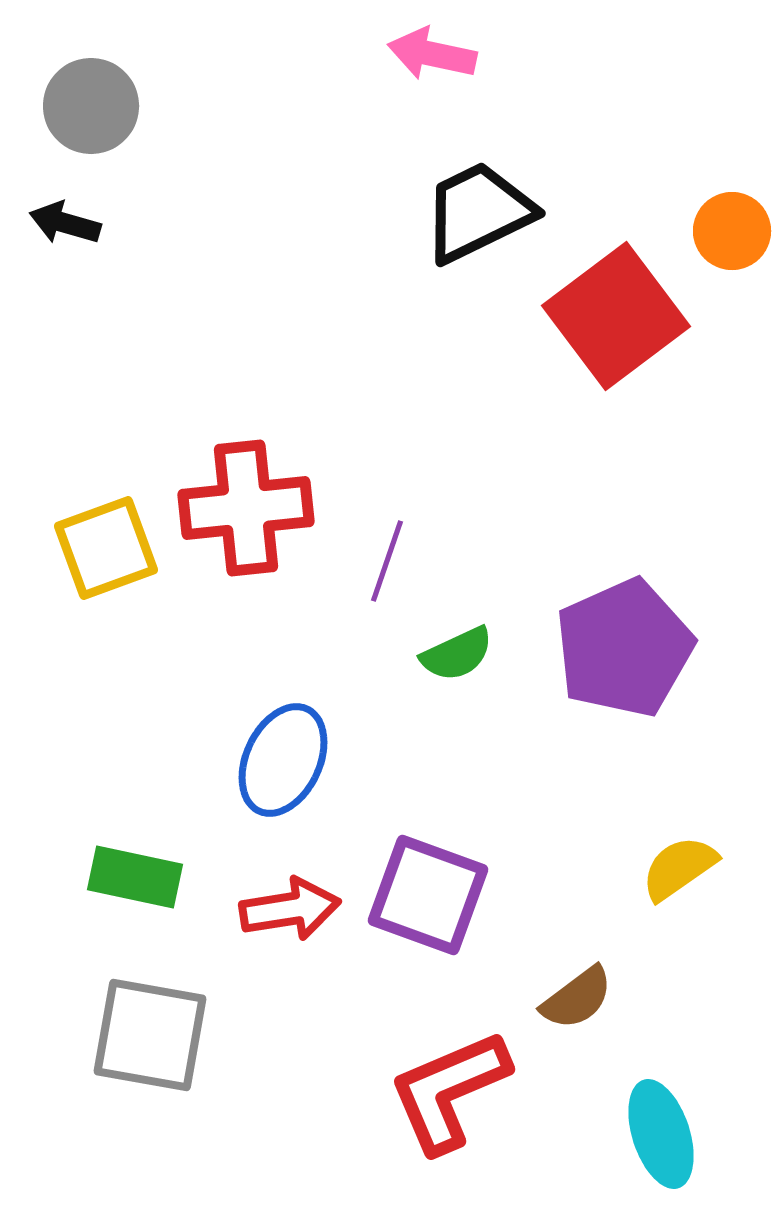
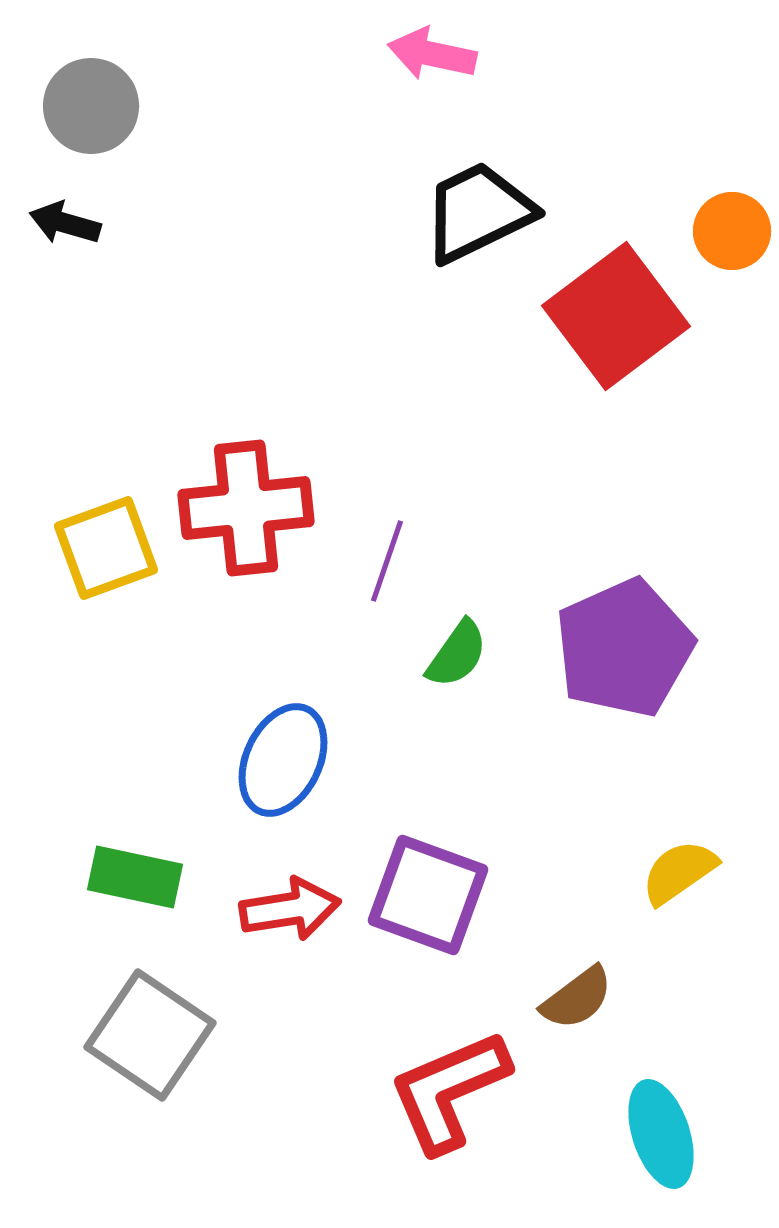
green semicircle: rotated 30 degrees counterclockwise
yellow semicircle: moved 4 px down
gray square: rotated 24 degrees clockwise
